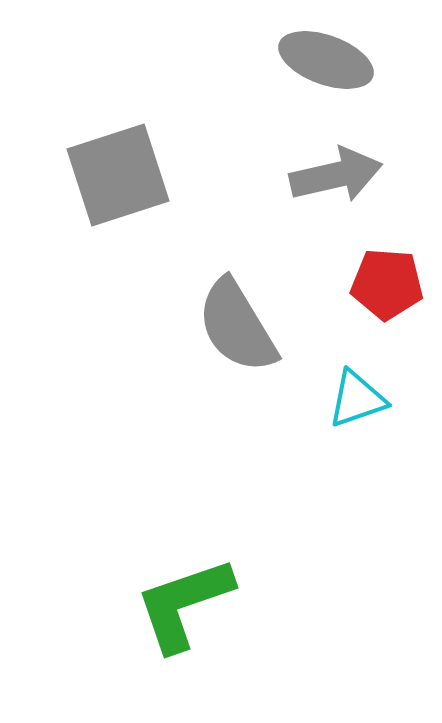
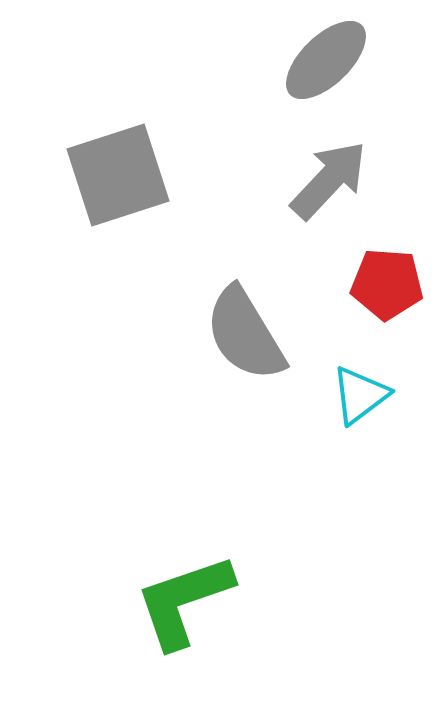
gray ellipse: rotated 64 degrees counterclockwise
gray arrow: moved 7 px left, 5 px down; rotated 34 degrees counterclockwise
gray semicircle: moved 8 px right, 8 px down
cyan triangle: moved 3 px right, 4 px up; rotated 18 degrees counterclockwise
green L-shape: moved 3 px up
